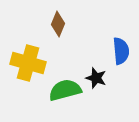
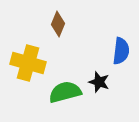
blue semicircle: rotated 12 degrees clockwise
black star: moved 3 px right, 4 px down
green semicircle: moved 2 px down
